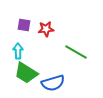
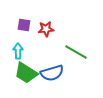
blue semicircle: moved 1 px left, 10 px up
